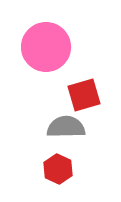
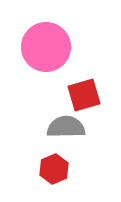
red hexagon: moved 4 px left; rotated 12 degrees clockwise
